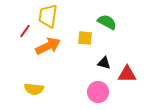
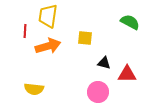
green semicircle: moved 23 px right
red line: rotated 32 degrees counterclockwise
orange arrow: rotated 10 degrees clockwise
